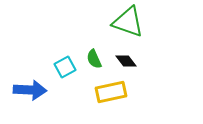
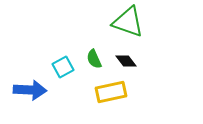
cyan square: moved 2 px left
